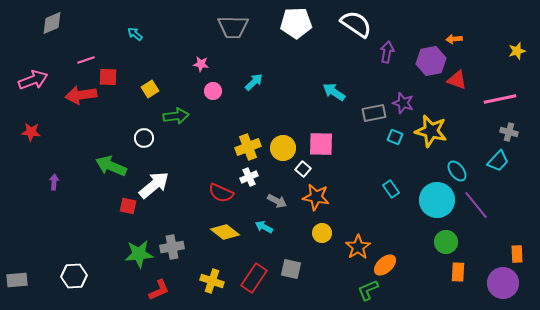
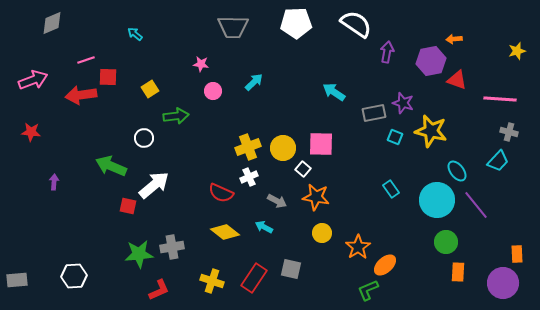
pink line at (500, 99): rotated 16 degrees clockwise
